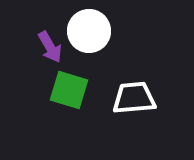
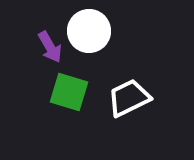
green square: moved 2 px down
white trapezoid: moved 5 px left; rotated 21 degrees counterclockwise
